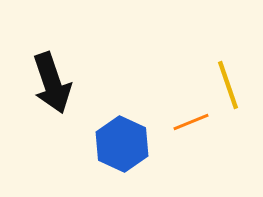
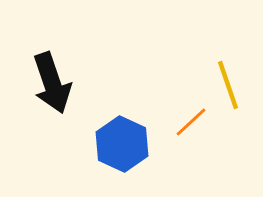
orange line: rotated 21 degrees counterclockwise
